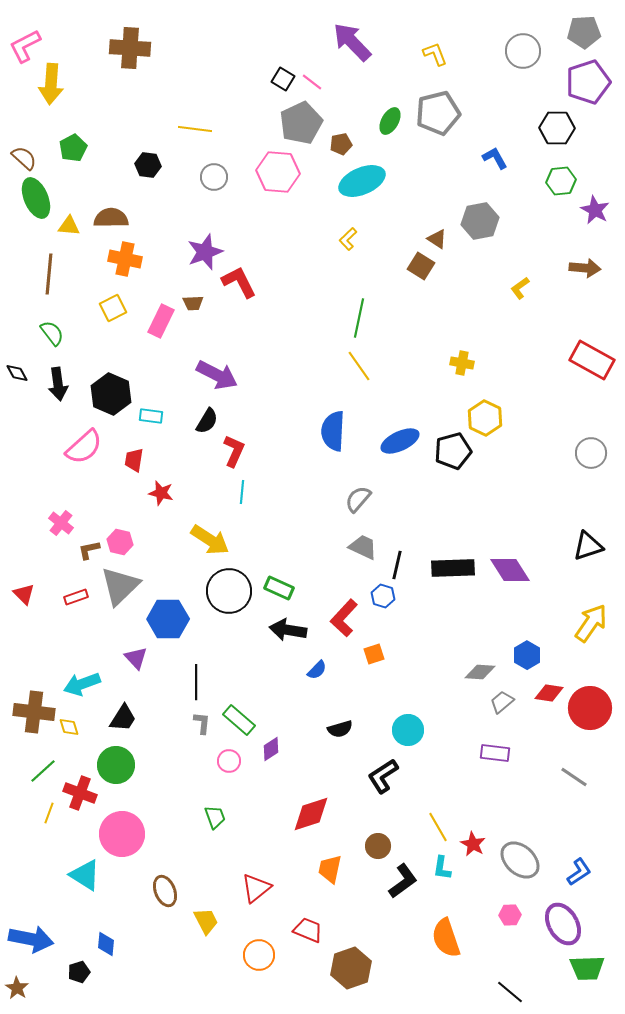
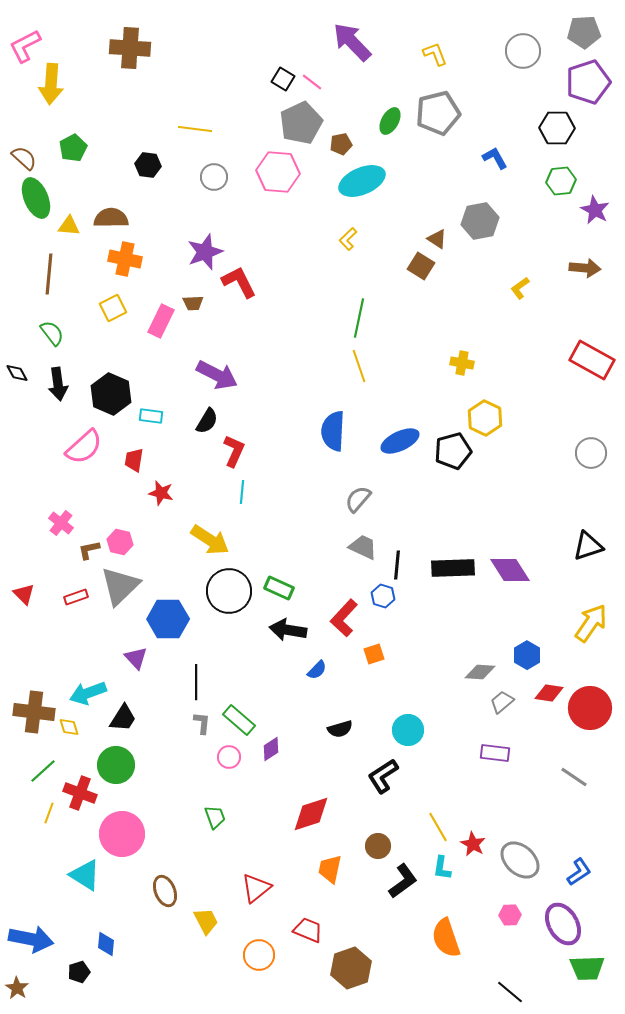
yellow line at (359, 366): rotated 16 degrees clockwise
black line at (397, 565): rotated 8 degrees counterclockwise
cyan arrow at (82, 684): moved 6 px right, 9 px down
pink circle at (229, 761): moved 4 px up
